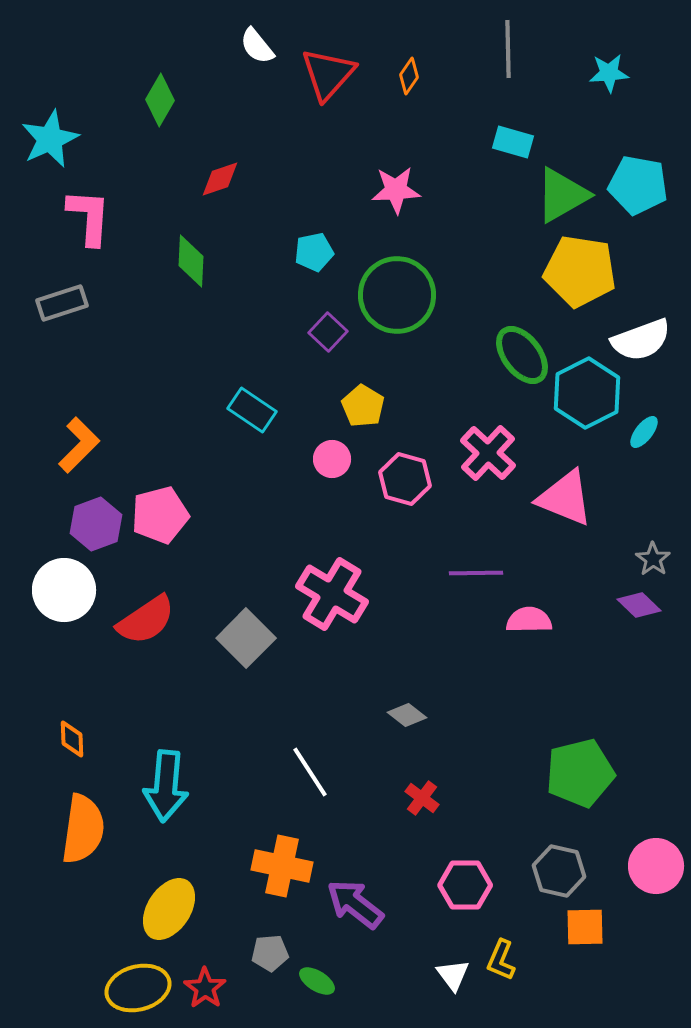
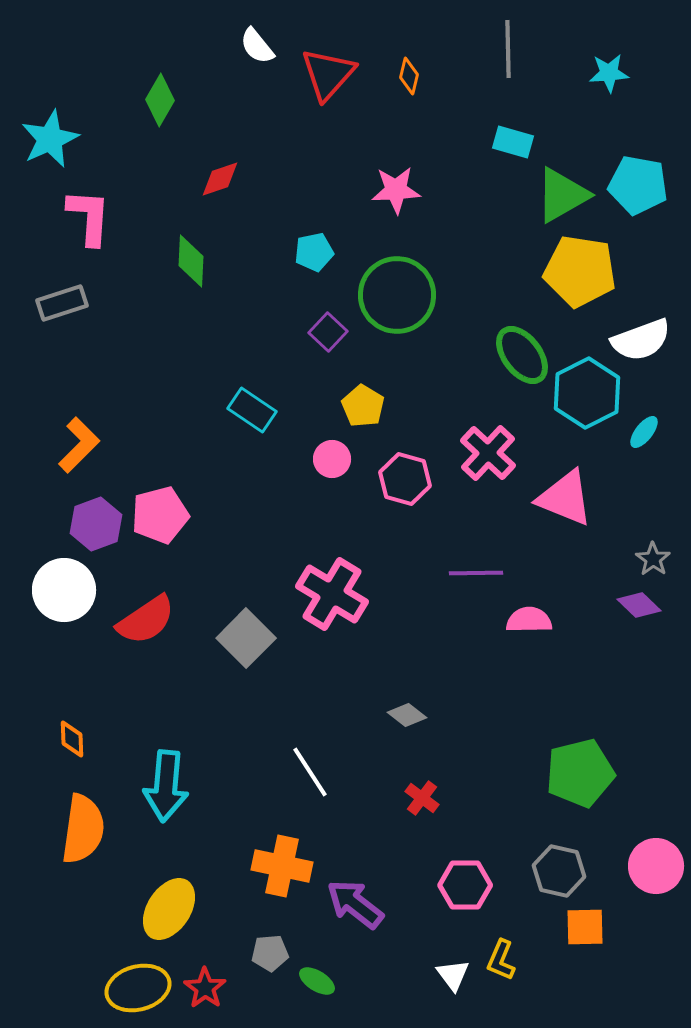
orange diamond at (409, 76): rotated 21 degrees counterclockwise
